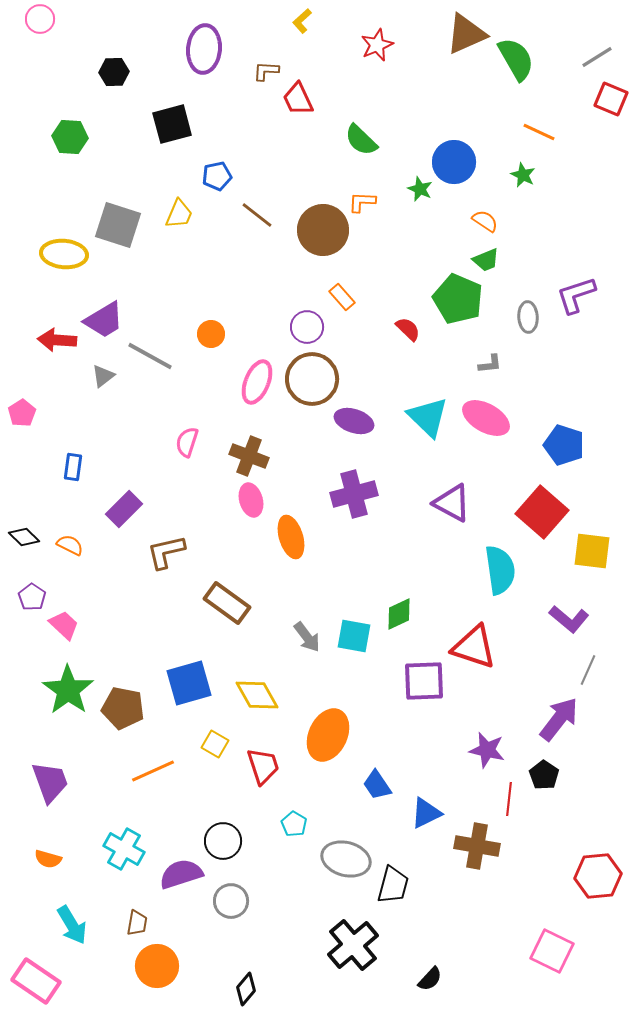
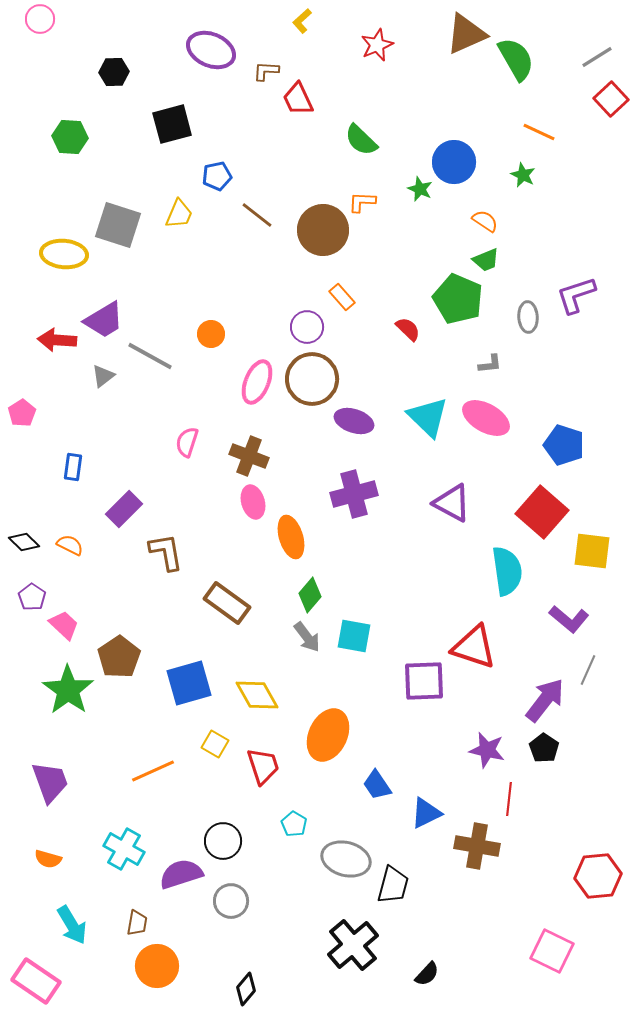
purple ellipse at (204, 49): moved 7 px right, 1 px down; rotated 72 degrees counterclockwise
red square at (611, 99): rotated 24 degrees clockwise
pink ellipse at (251, 500): moved 2 px right, 2 px down
black diamond at (24, 537): moved 5 px down
brown L-shape at (166, 552): rotated 93 degrees clockwise
cyan semicircle at (500, 570): moved 7 px right, 1 px down
green diamond at (399, 614): moved 89 px left, 19 px up; rotated 24 degrees counterclockwise
brown pentagon at (123, 708): moved 4 px left, 51 px up; rotated 27 degrees clockwise
purple arrow at (559, 719): moved 14 px left, 19 px up
black pentagon at (544, 775): moved 27 px up
black semicircle at (430, 979): moved 3 px left, 5 px up
